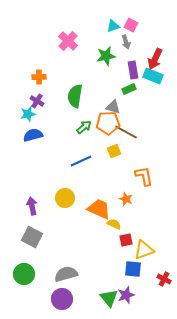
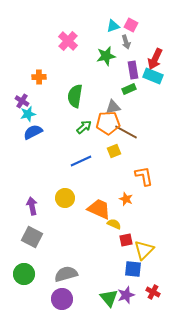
purple cross: moved 15 px left
gray triangle: rotated 28 degrees counterclockwise
blue semicircle: moved 3 px up; rotated 12 degrees counterclockwise
yellow triangle: rotated 25 degrees counterclockwise
red cross: moved 11 px left, 13 px down
